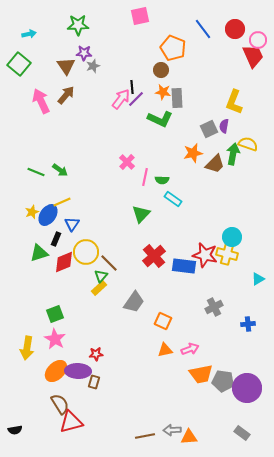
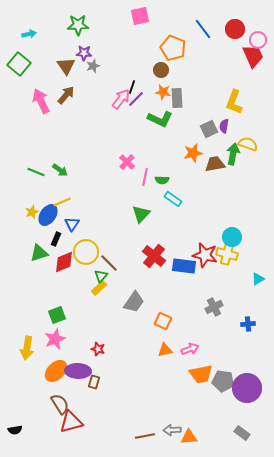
black line at (132, 87): rotated 24 degrees clockwise
brown trapezoid at (215, 164): rotated 145 degrees counterclockwise
red cross at (154, 256): rotated 10 degrees counterclockwise
green square at (55, 314): moved 2 px right, 1 px down
pink star at (55, 339): rotated 20 degrees clockwise
red star at (96, 354): moved 2 px right, 5 px up; rotated 24 degrees clockwise
